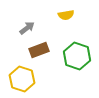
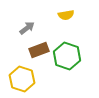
green hexagon: moved 10 px left
